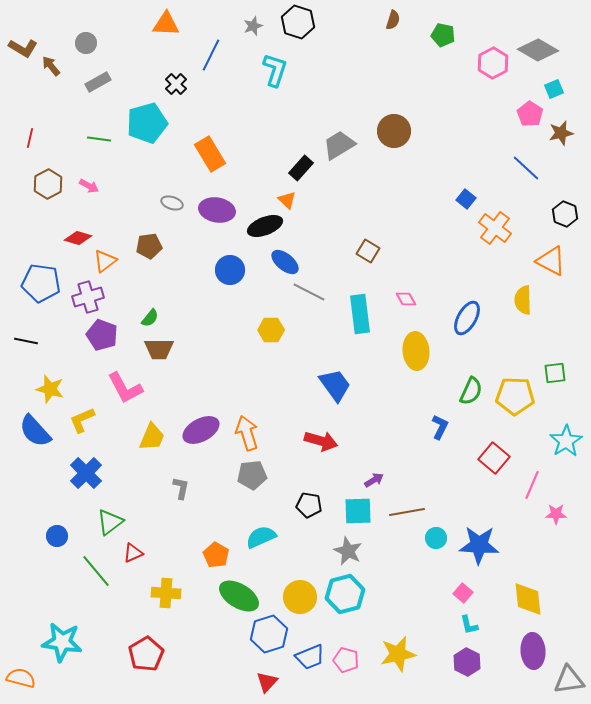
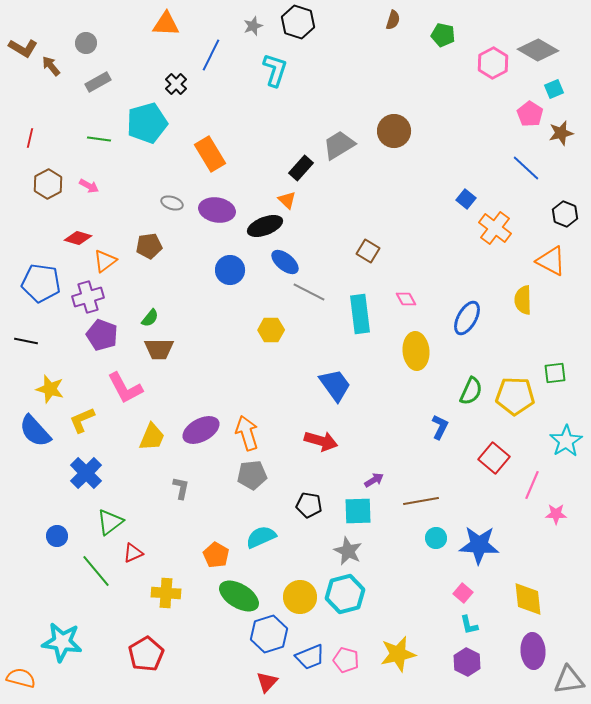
brown line at (407, 512): moved 14 px right, 11 px up
